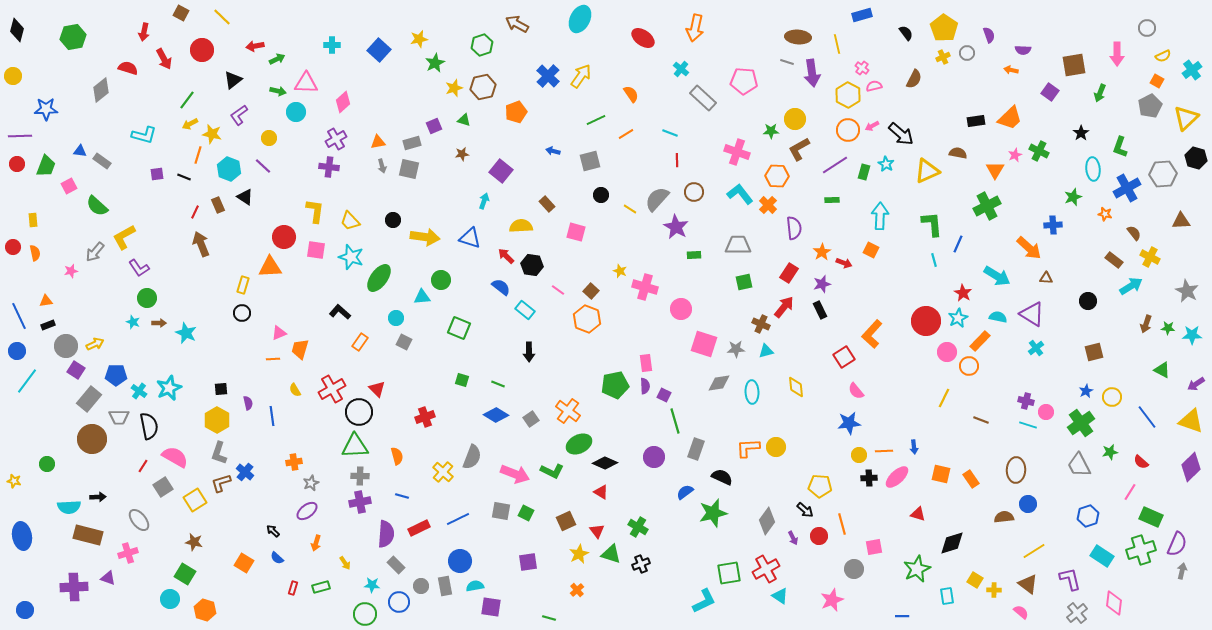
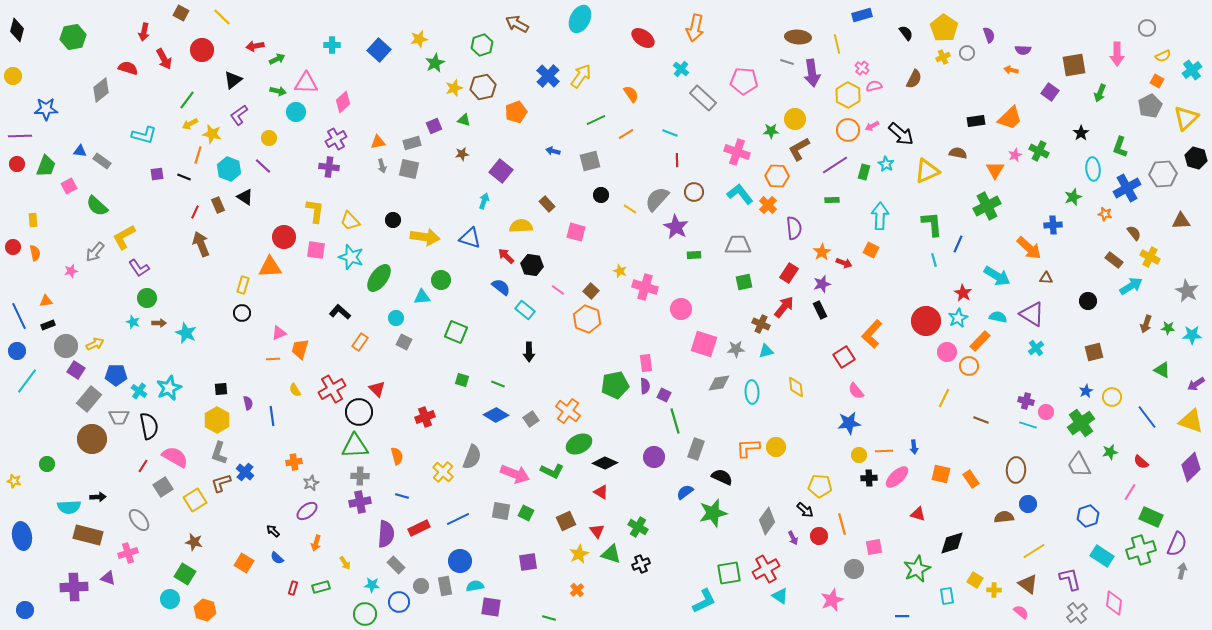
green square at (459, 328): moved 3 px left, 4 px down
